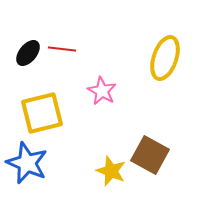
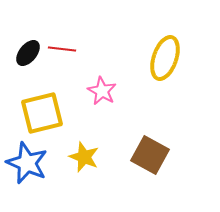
yellow star: moved 27 px left, 14 px up
